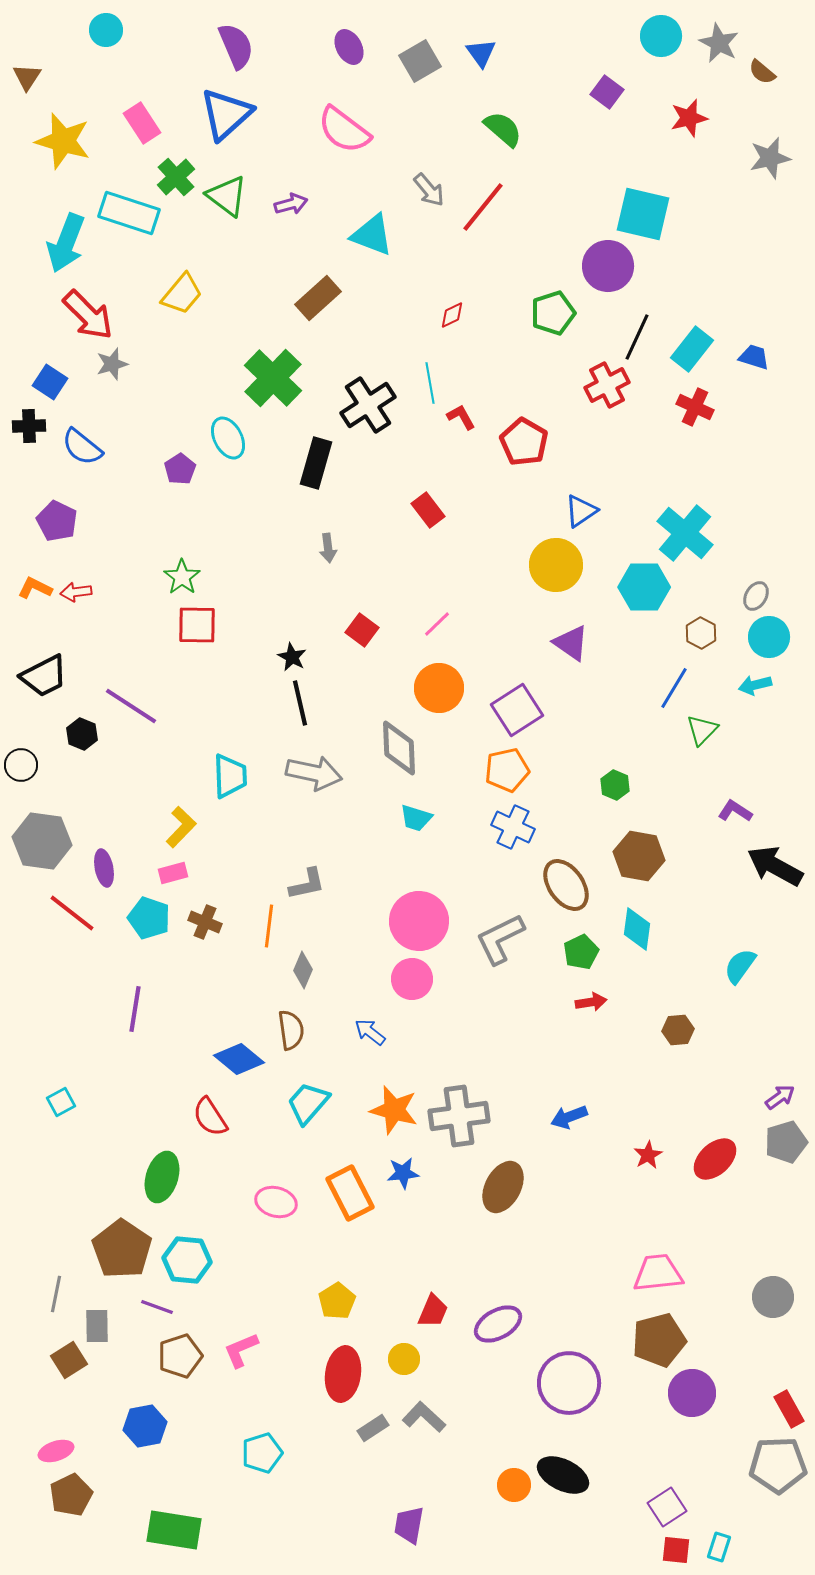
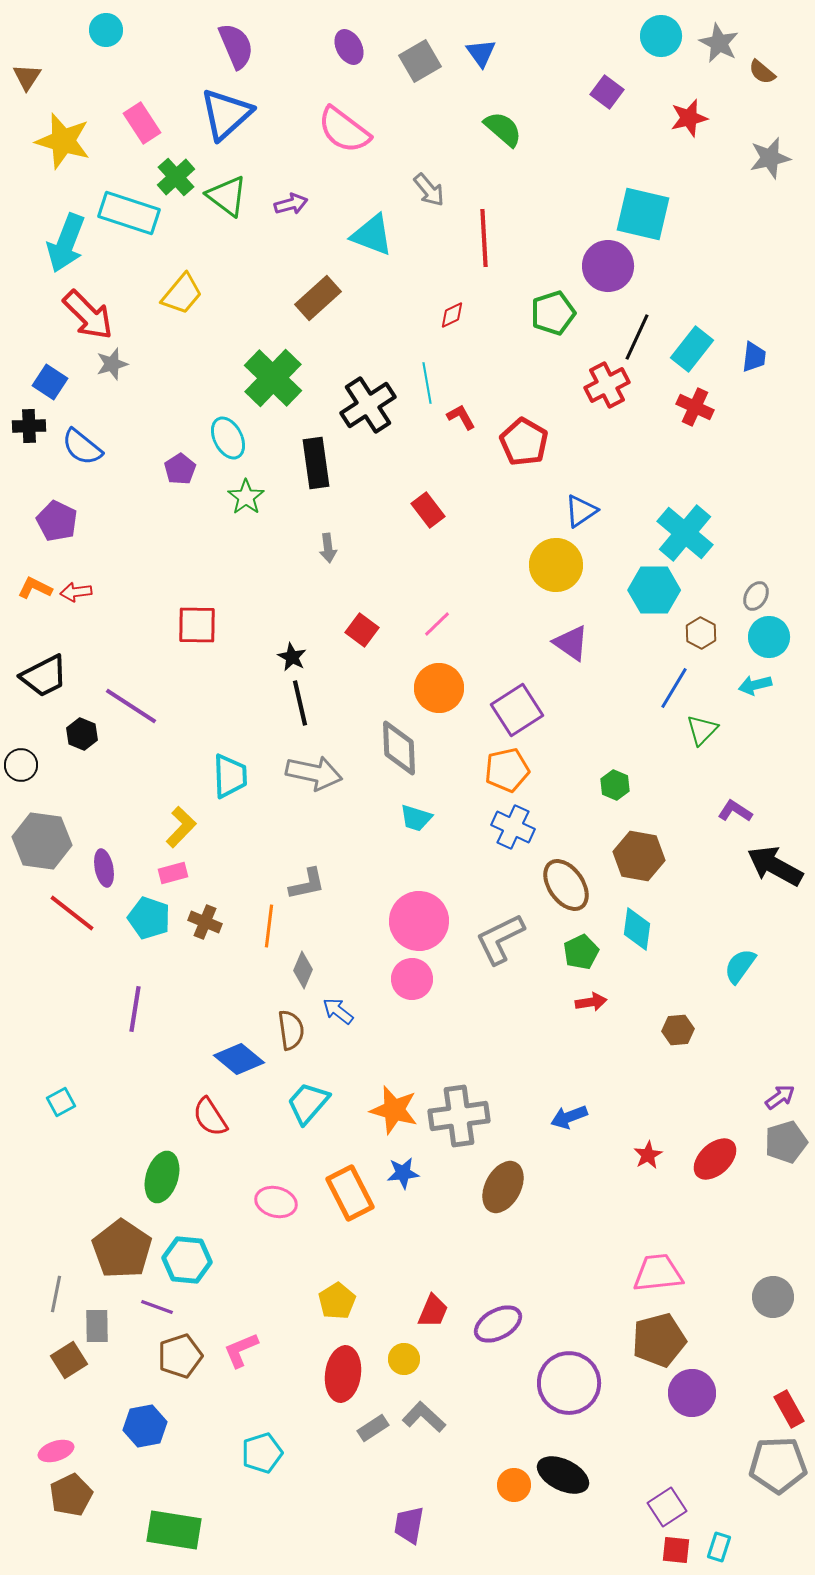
red line at (483, 207): moved 1 px right, 31 px down; rotated 42 degrees counterclockwise
blue trapezoid at (754, 357): rotated 80 degrees clockwise
cyan line at (430, 383): moved 3 px left
black rectangle at (316, 463): rotated 24 degrees counterclockwise
green star at (182, 577): moved 64 px right, 80 px up
cyan hexagon at (644, 587): moved 10 px right, 3 px down
blue arrow at (370, 1032): moved 32 px left, 21 px up
